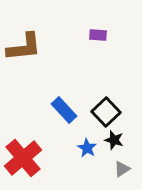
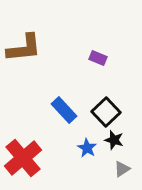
purple rectangle: moved 23 px down; rotated 18 degrees clockwise
brown L-shape: moved 1 px down
